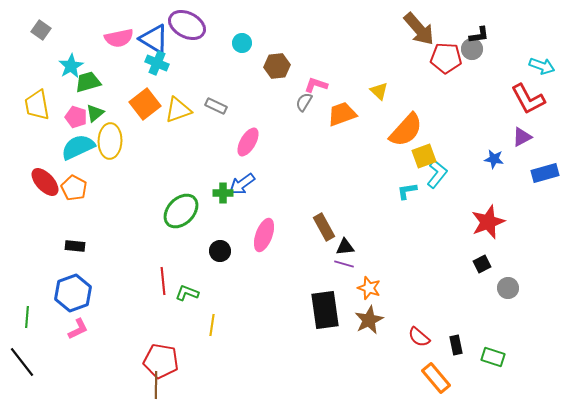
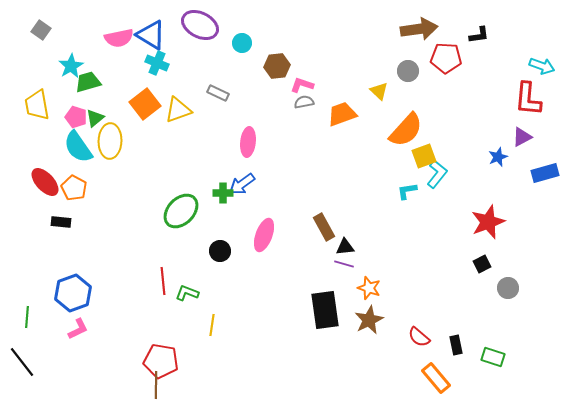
purple ellipse at (187, 25): moved 13 px right
brown arrow at (419, 29): rotated 57 degrees counterclockwise
blue triangle at (154, 39): moved 3 px left, 4 px up
gray circle at (472, 49): moved 64 px left, 22 px down
pink L-shape at (316, 85): moved 14 px left
red L-shape at (528, 99): rotated 33 degrees clockwise
gray semicircle at (304, 102): rotated 48 degrees clockwise
gray rectangle at (216, 106): moved 2 px right, 13 px up
green triangle at (95, 113): moved 5 px down
pink ellipse at (248, 142): rotated 24 degrees counterclockwise
cyan semicircle at (78, 147): rotated 100 degrees counterclockwise
blue star at (494, 159): moved 4 px right, 2 px up; rotated 30 degrees counterclockwise
black rectangle at (75, 246): moved 14 px left, 24 px up
